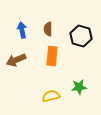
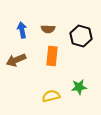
brown semicircle: rotated 88 degrees counterclockwise
